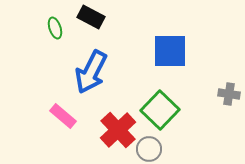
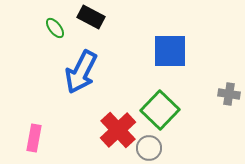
green ellipse: rotated 20 degrees counterclockwise
blue arrow: moved 10 px left
pink rectangle: moved 29 px left, 22 px down; rotated 60 degrees clockwise
gray circle: moved 1 px up
